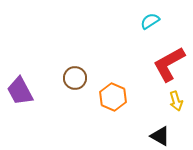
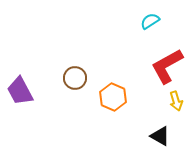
red L-shape: moved 2 px left, 2 px down
